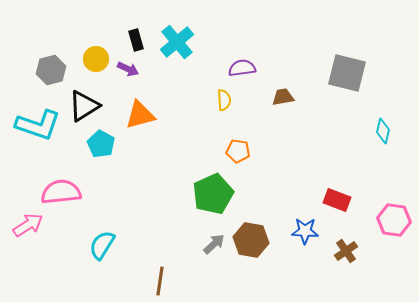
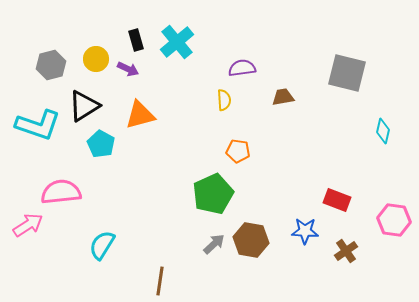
gray hexagon: moved 5 px up
